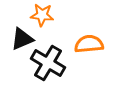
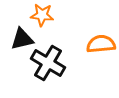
black triangle: rotated 10 degrees clockwise
orange semicircle: moved 12 px right
